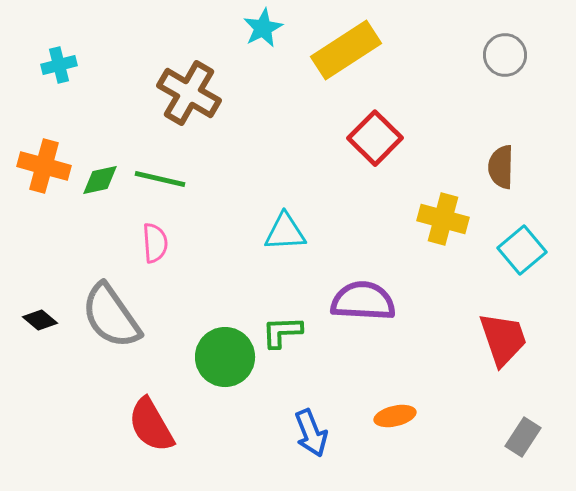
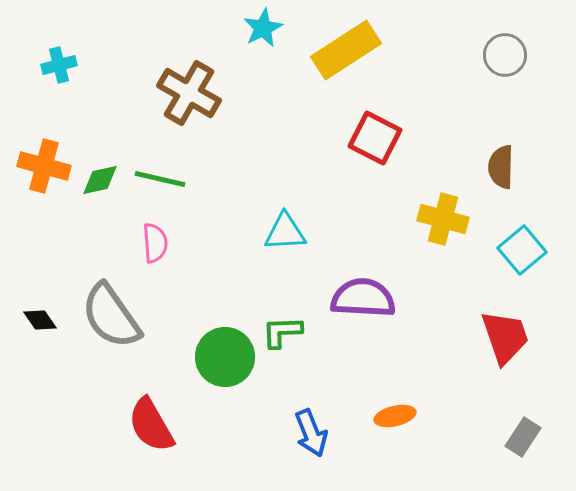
red square: rotated 18 degrees counterclockwise
purple semicircle: moved 3 px up
black diamond: rotated 16 degrees clockwise
red trapezoid: moved 2 px right, 2 px up
